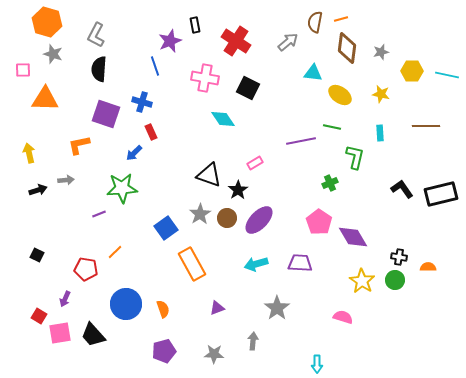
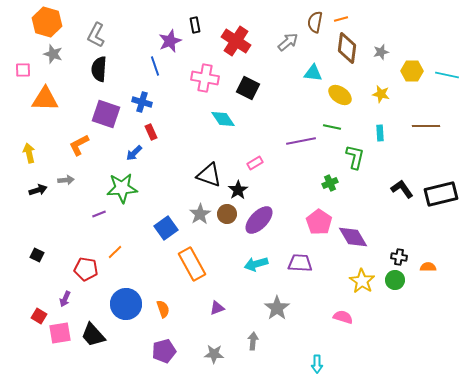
orange L-shape at (79, 145): rotated 15 degrees counterclockwise
brown circle at (227, 218): moved 4 px up
